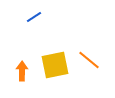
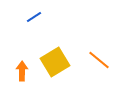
orange line: moved 10 px right
yellow square: moved 3 px up; rotated 20 degrees counterclockwise
